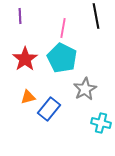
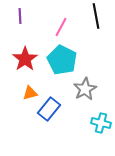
pink line: moved 2 px left, 1 px up; rotated 18 degrees clockwise
cyan pentagon: moved 2 px down
orange triangle: moved 2 px right, 4 px up
